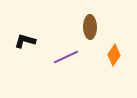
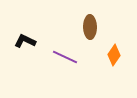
black L-shape: rotated 10 degrees clockwise
purple line: moved 1 px left; rotated 50 degrees clockwise
